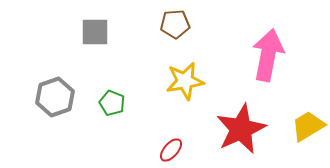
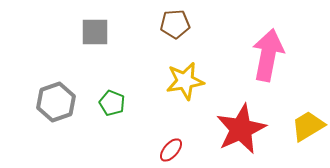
gray hexagon: moved 1 px right, 5 px down
